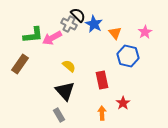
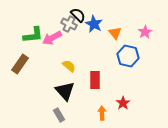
red rectangle: moved 7 px left; rotated 12 degrees clockwise
